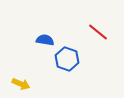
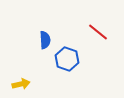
blue semicircle: rotated 78 degrees clockwise
yellow arrow: rotated 36 degrees counterclockwise
